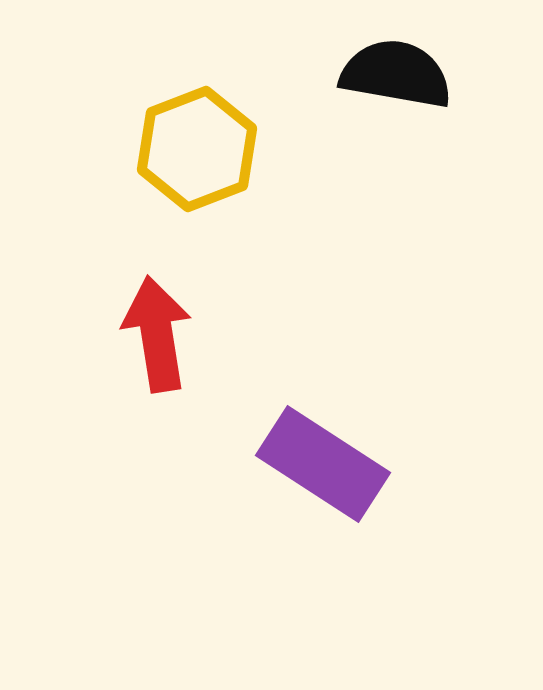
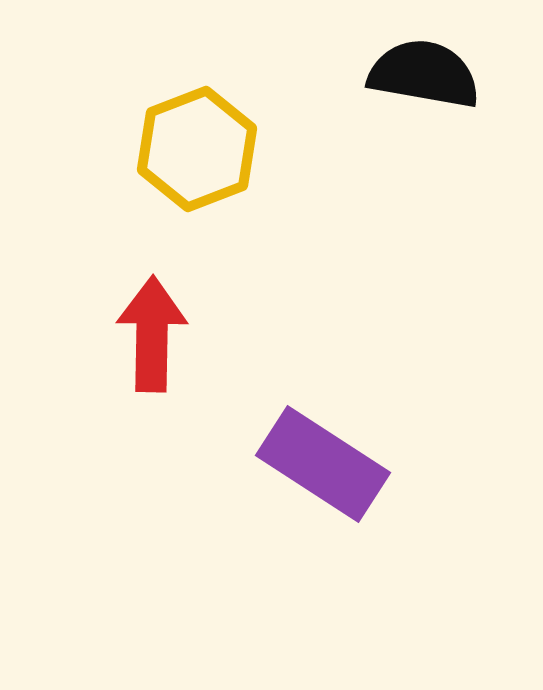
black semicircle: moved 28 px right
red arrow: moved 5 px left; rotated 10 degrees clockwise
